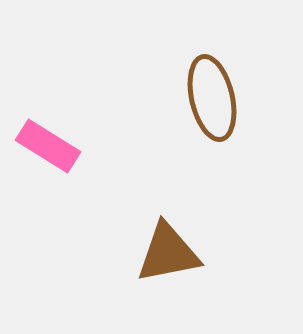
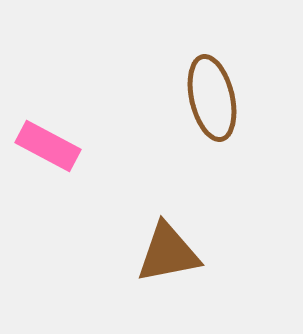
pink rectangle: rotated 4 degrees counterclockwise
